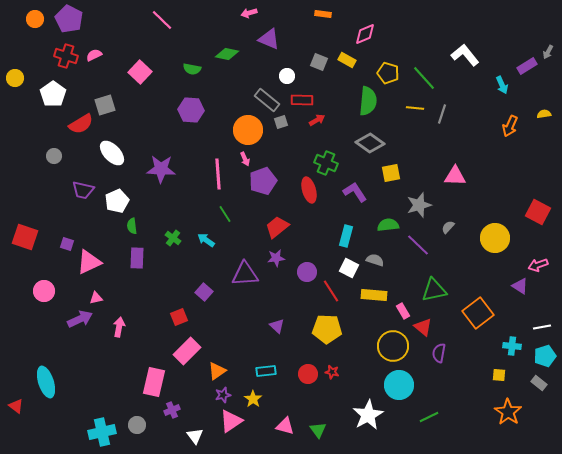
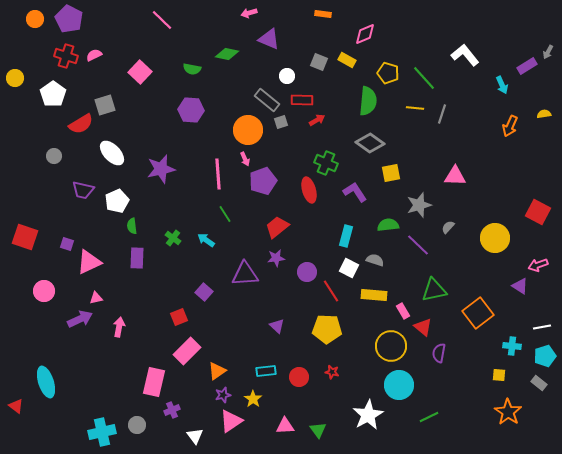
purple star at (161, 169): rotated 16 degrees counterclockwise
yellow circle at (393, 346): moved 2 px left
red circle at (308, 374): moved 9 px left, 3 px down
pink triangle at (285, 426): rotated 18 degrees counterclockwise
